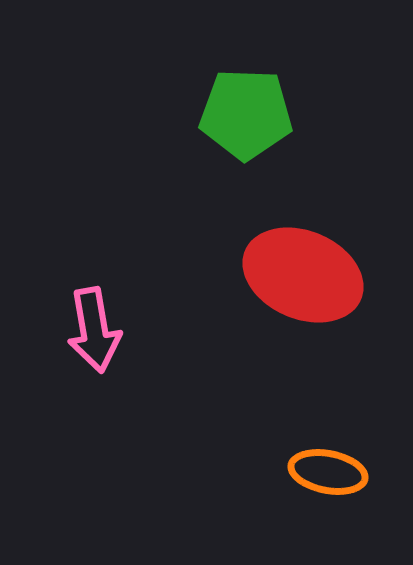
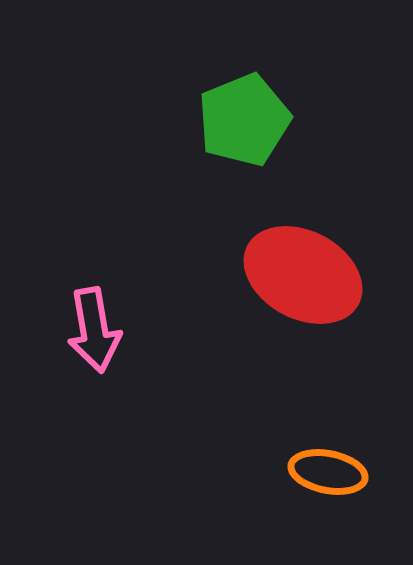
green pentagon: moved 2 px left, 6 px down; rotated 24 degrees counterclockwise
red ellipse: rotated 5 degrees clockwise
